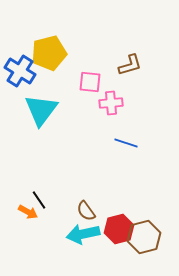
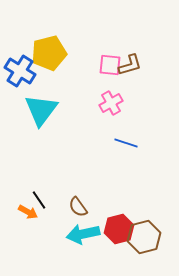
pink square: moved 20 px right, 17 px up
pink cross: rotated 25 degrees counterclockwise
brown semicircle: moved 8 px left, 4 px up
